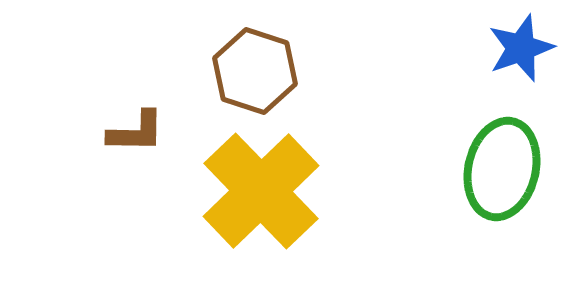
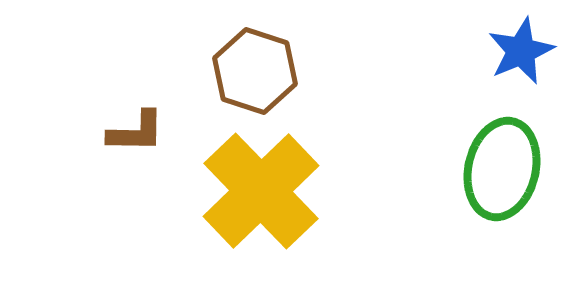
blue star: moved 3 px down; rotated 4 degrees counterclockwise
